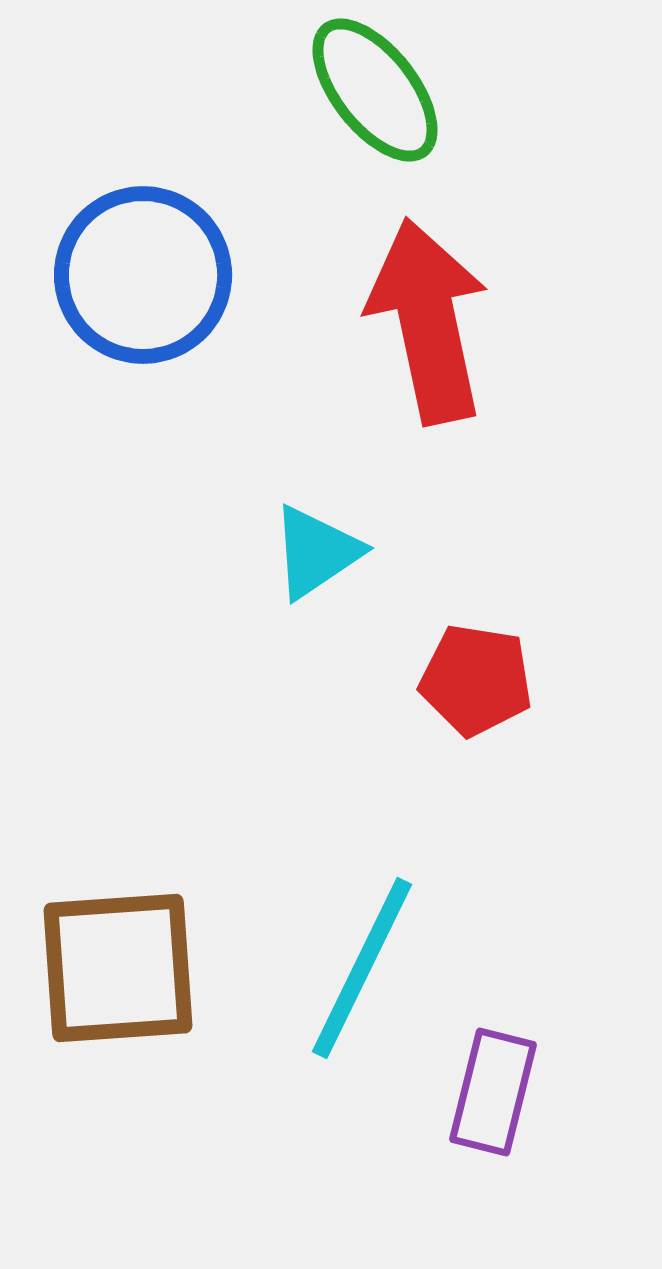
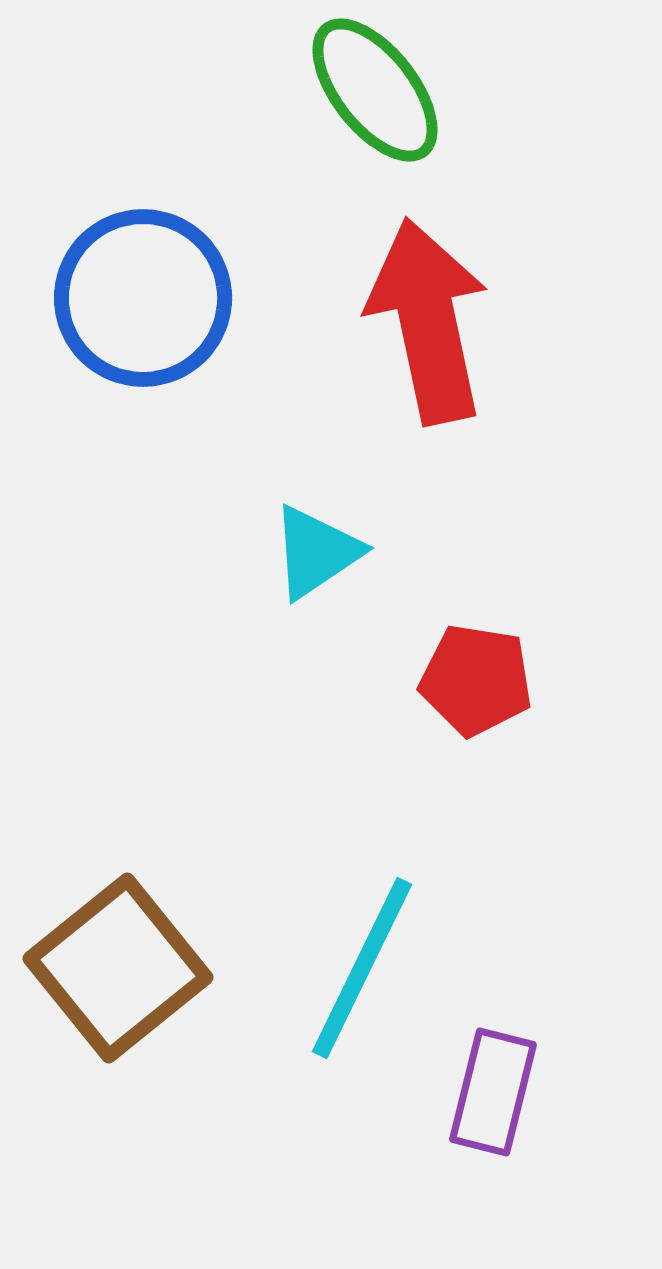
blue circle: moved 23 px down
brown square: rotated 35 degrees counterclockwise
